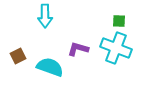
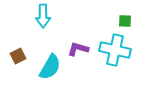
cyan arrow: moved 2 px left
green square: moved 6 px right
cyan cross: moved 1 px left, 2 px down; rotated 8 degrees counterclockwise
cyan semicircle: rotated 100 degrees clockwise
